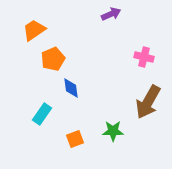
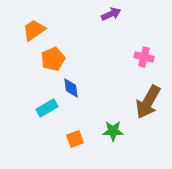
cyan rectangle: moved 5 px right, 6 px up; rotated 25 degrees clockwise
